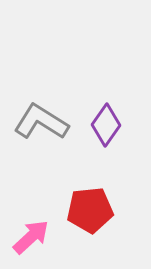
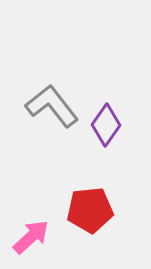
gray L-shape: moved 11 px right, 16 px up; rotated 20 degrees clockwise
